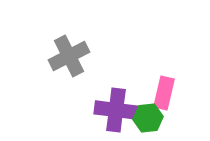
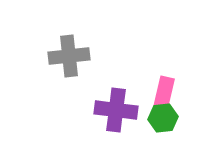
gray cross: rotated 21 degrees clockwise
green hexagon: moved 15 px right
